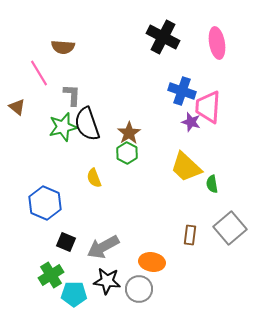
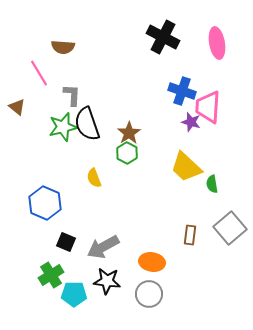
gray circle: moved 10 px right, 5 px down
